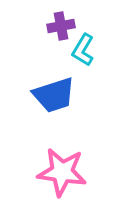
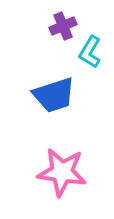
purple cross: moved 2 px right; rotated 12 degrees counterclockwise
cyan L-shape: moved 7 px right, 2 px down
